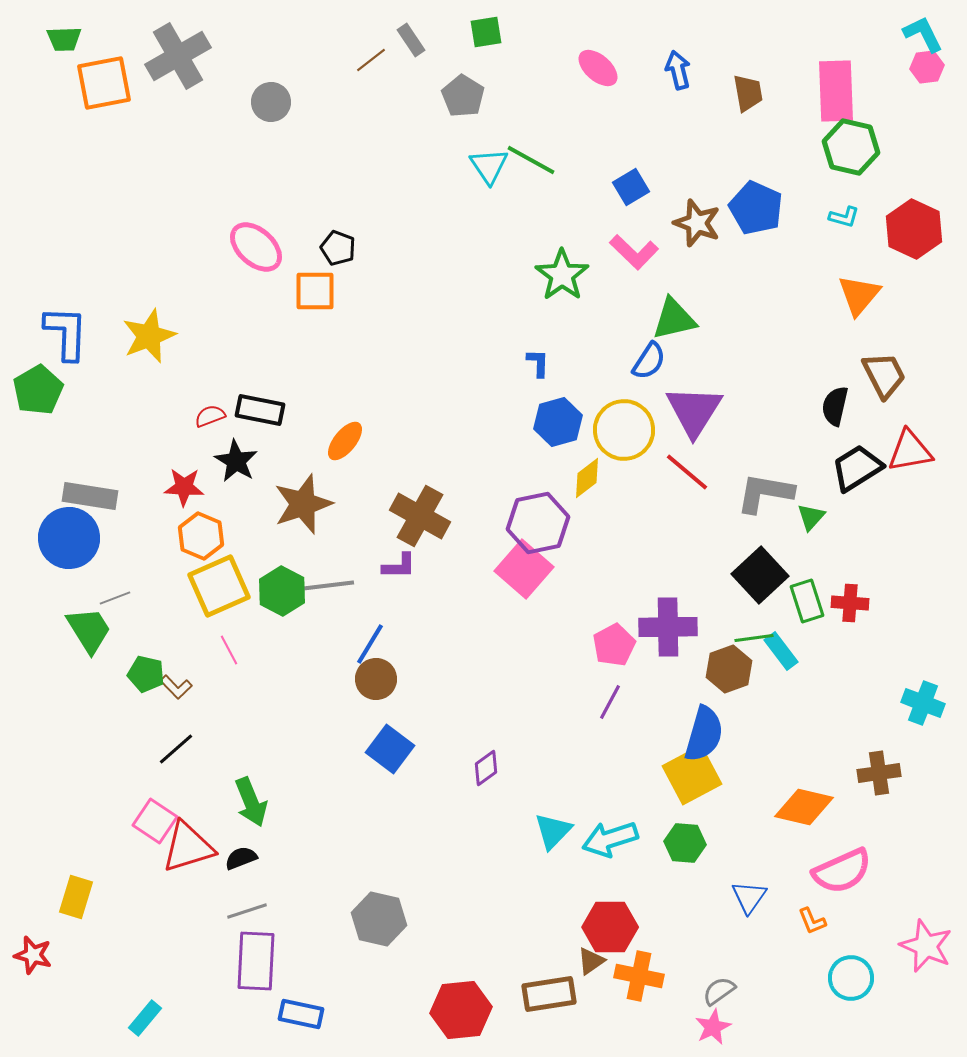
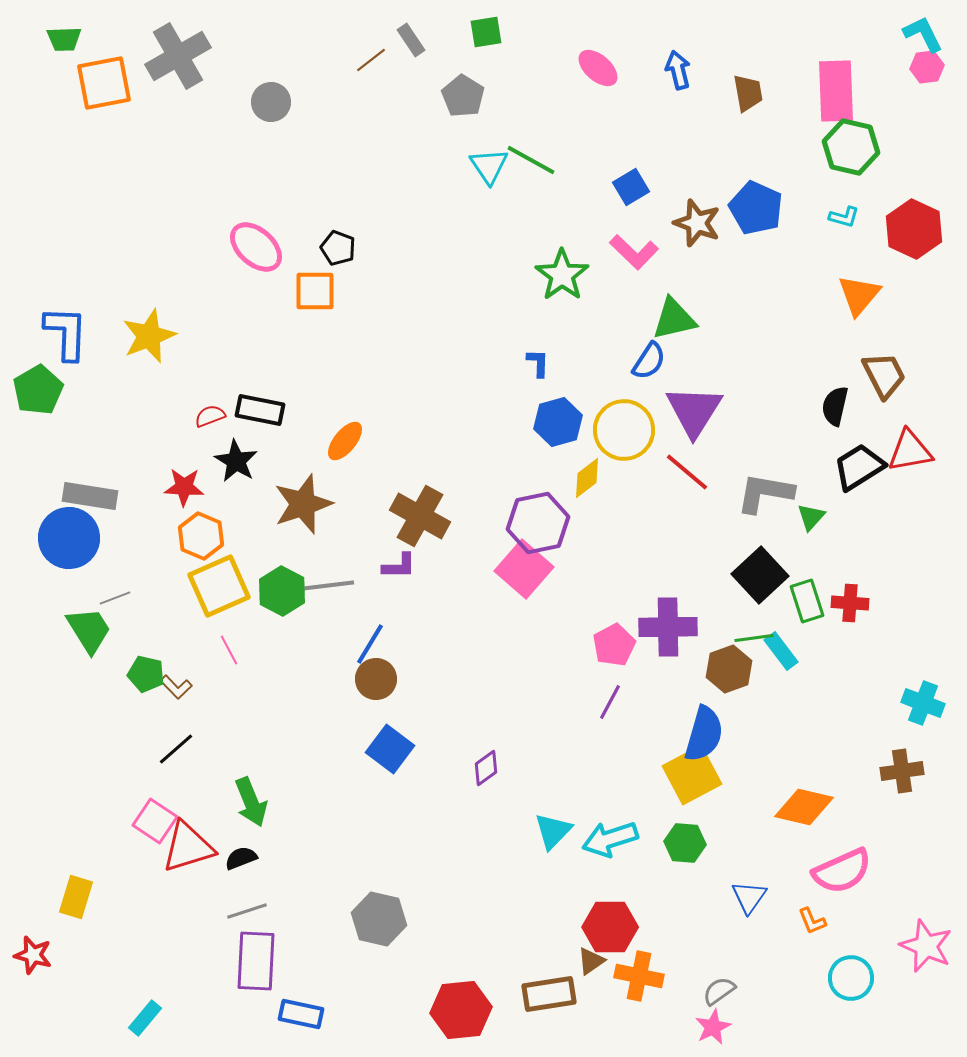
black trapezoid at (857, 468): moved 2 px right, 1 px up
brown cross at (879, 773): moved 23 px right, 2 px up
